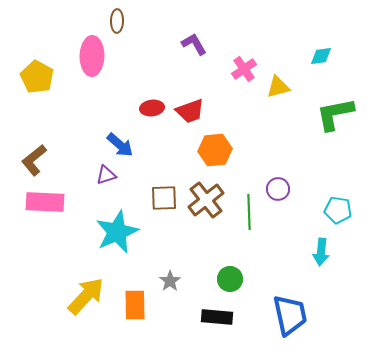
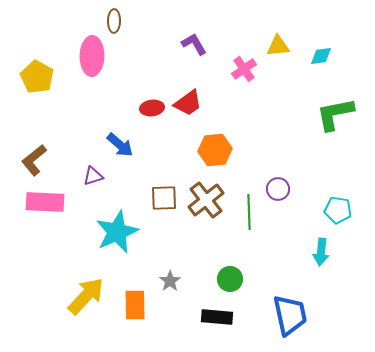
brown ellipse: moved 3 px left
yellow triangle: moved 41 px up; rotated 10 degrees clockwise
red trapezoid: moved 2 px left, 8 px up; rotated 16 degrees counterclockwise
purple triangle: moved 13 px left, 1 px down
